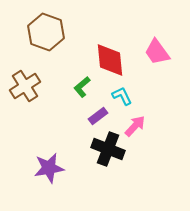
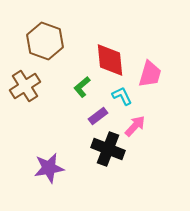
brown hexagon: moved 1 px left, 9 px down
pink trapezoid: moved 7 px left, 22 px down; rotated 128 degrees counterclockwise
